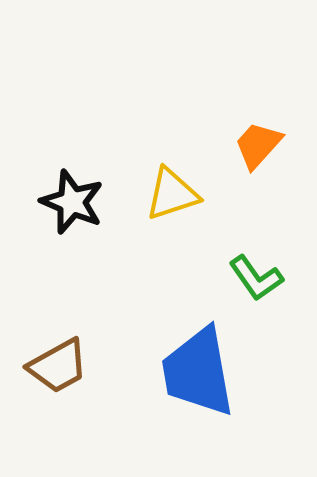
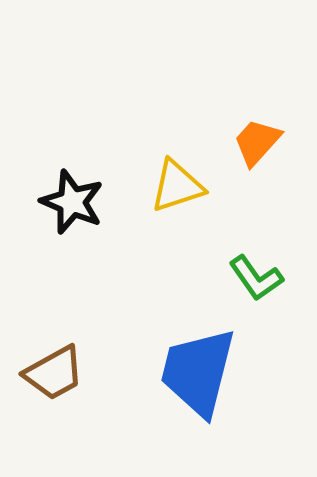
orange trapezoid: moved 1 px left, 3 px up
yellow triangle: moved 5 px right, 8 px up
brown trapezoid: moved 4 px left, 7 px down
blue trapezoid: rotated 24 degrees clockwise
